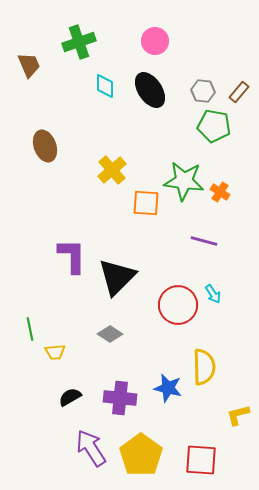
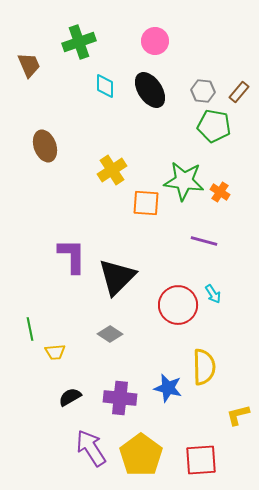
yellow cross: rotated 8 degrees clockwise
red square: rotated 8 degrees counterclockwise
